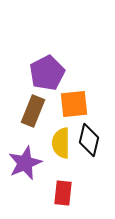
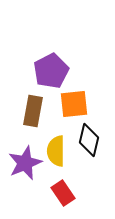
purple pentagon: moved 4 px right, 2 px up
brown rectangle: rotated 12 degrees counterclockwise
yellow semicircle: moved 5 px left, 8 px down
red rectangle: rotated 40 degrees counterclockwise
